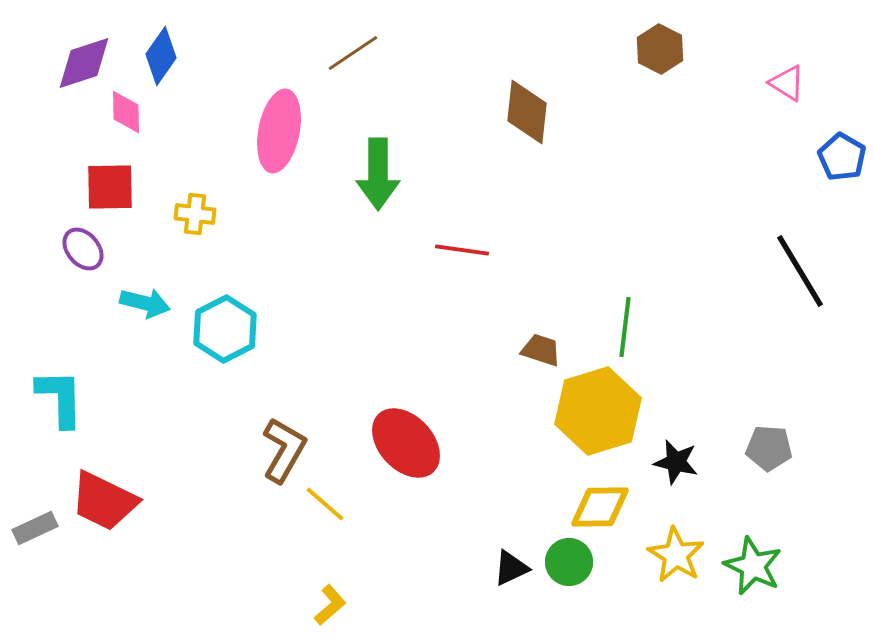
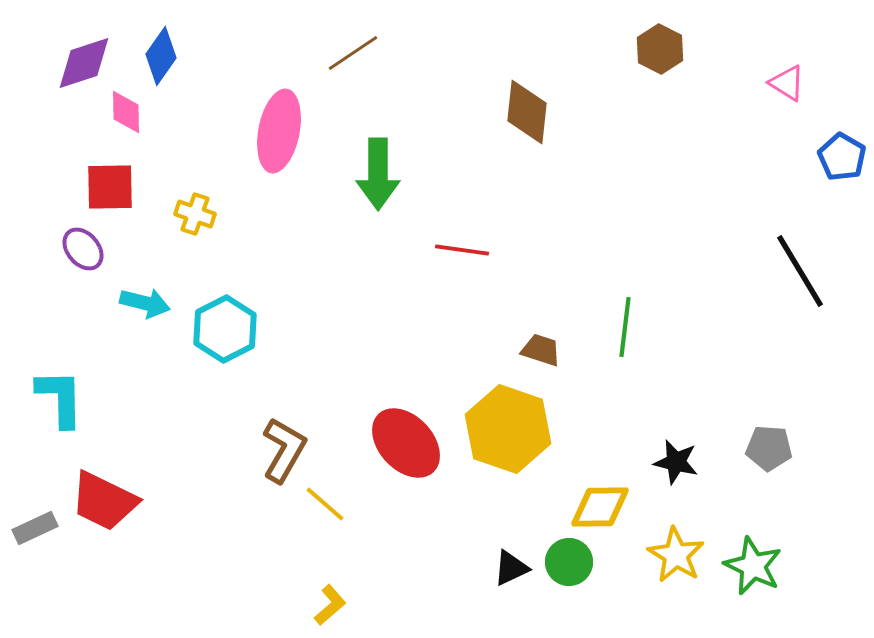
yellow cross: rotated 12 degrees clockwise
yellow hexagon: moved 90 px left, 18 px down; rotated 24 degrees counterclockwise
